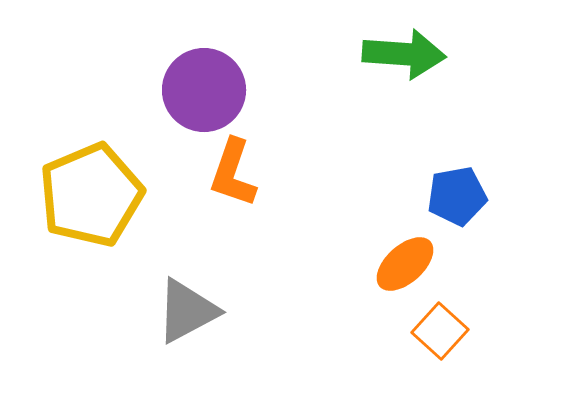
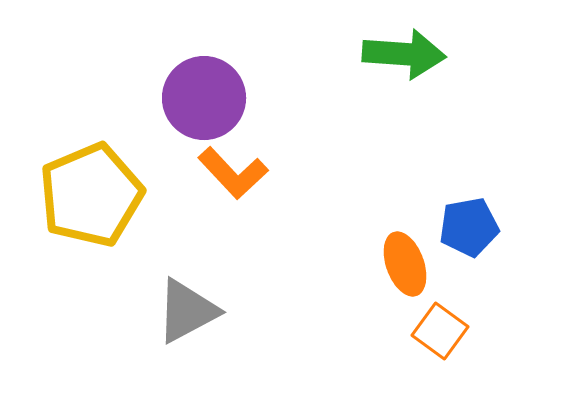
purple circle: moved 8 px down
orange L-shape: rotated 62 degrees counterclockwise
blue pentagon: moved 12 px right, 31 px down
orange ellipse: rotated 68 degrees counterclockwise
orange square: rotated 6 degrees counterclockwise
